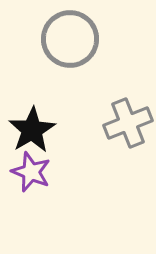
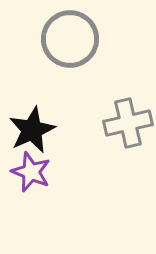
gray cross: rotated 9 degrees clockwise
black star: rotated 6 degrees clockwise
